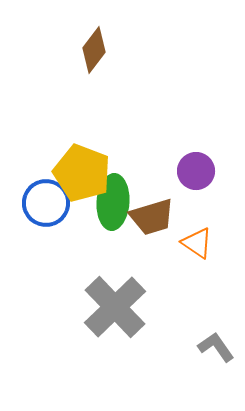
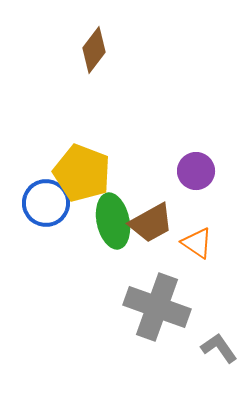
green ellipse: moved 19 px down; rotated 16 degrees counterclockwise
brown trapezoid: moved 1 px left, 6 px down; rotated 12 degrees counterclockwise
gray cross: moved 42 px right; rotated 26 degrees counterclockwise
gray L-shape: moved 3 px right, 1 px down
